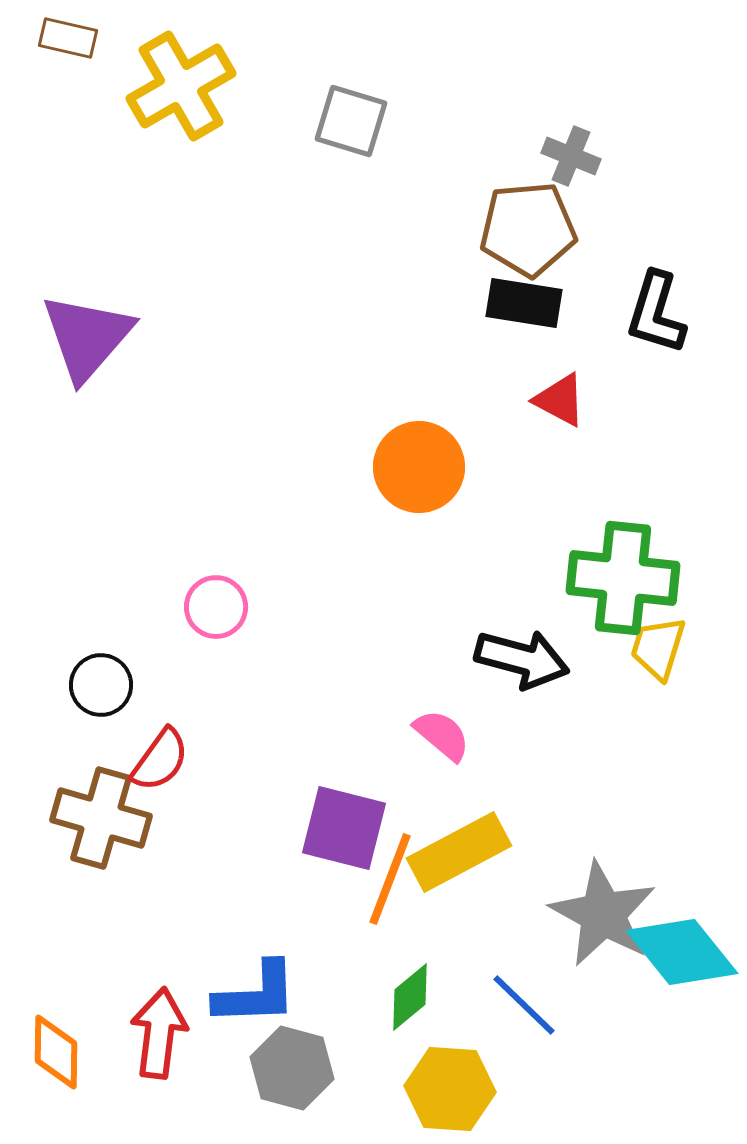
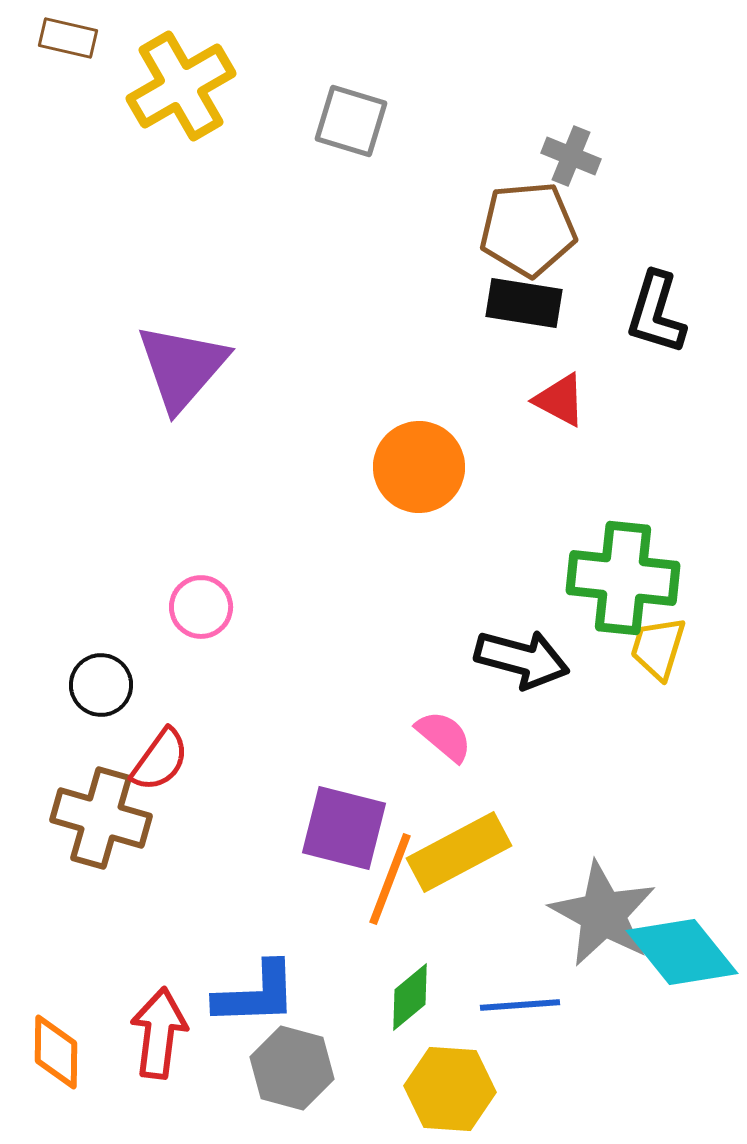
purple triangle: moved 95 px right, 30 px down
pink circle: moved 15 px left
pink semicircle: moved 2 px right, 1 px down
blue line: moved 4 px left; rotated 48 degrees counterclockwise
